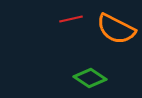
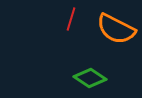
red line: rotated 60 degrees counterclockwise
